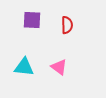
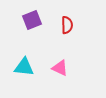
purple square: rotated 24 degrees counterclockwise
pink triangle: moved 1 px right, 1 px down; rotated 12 degrees counterclockwise
